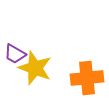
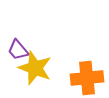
purple trapezoid: moved 3 px right, 4 px up; rotated 20 degrees clockwise
